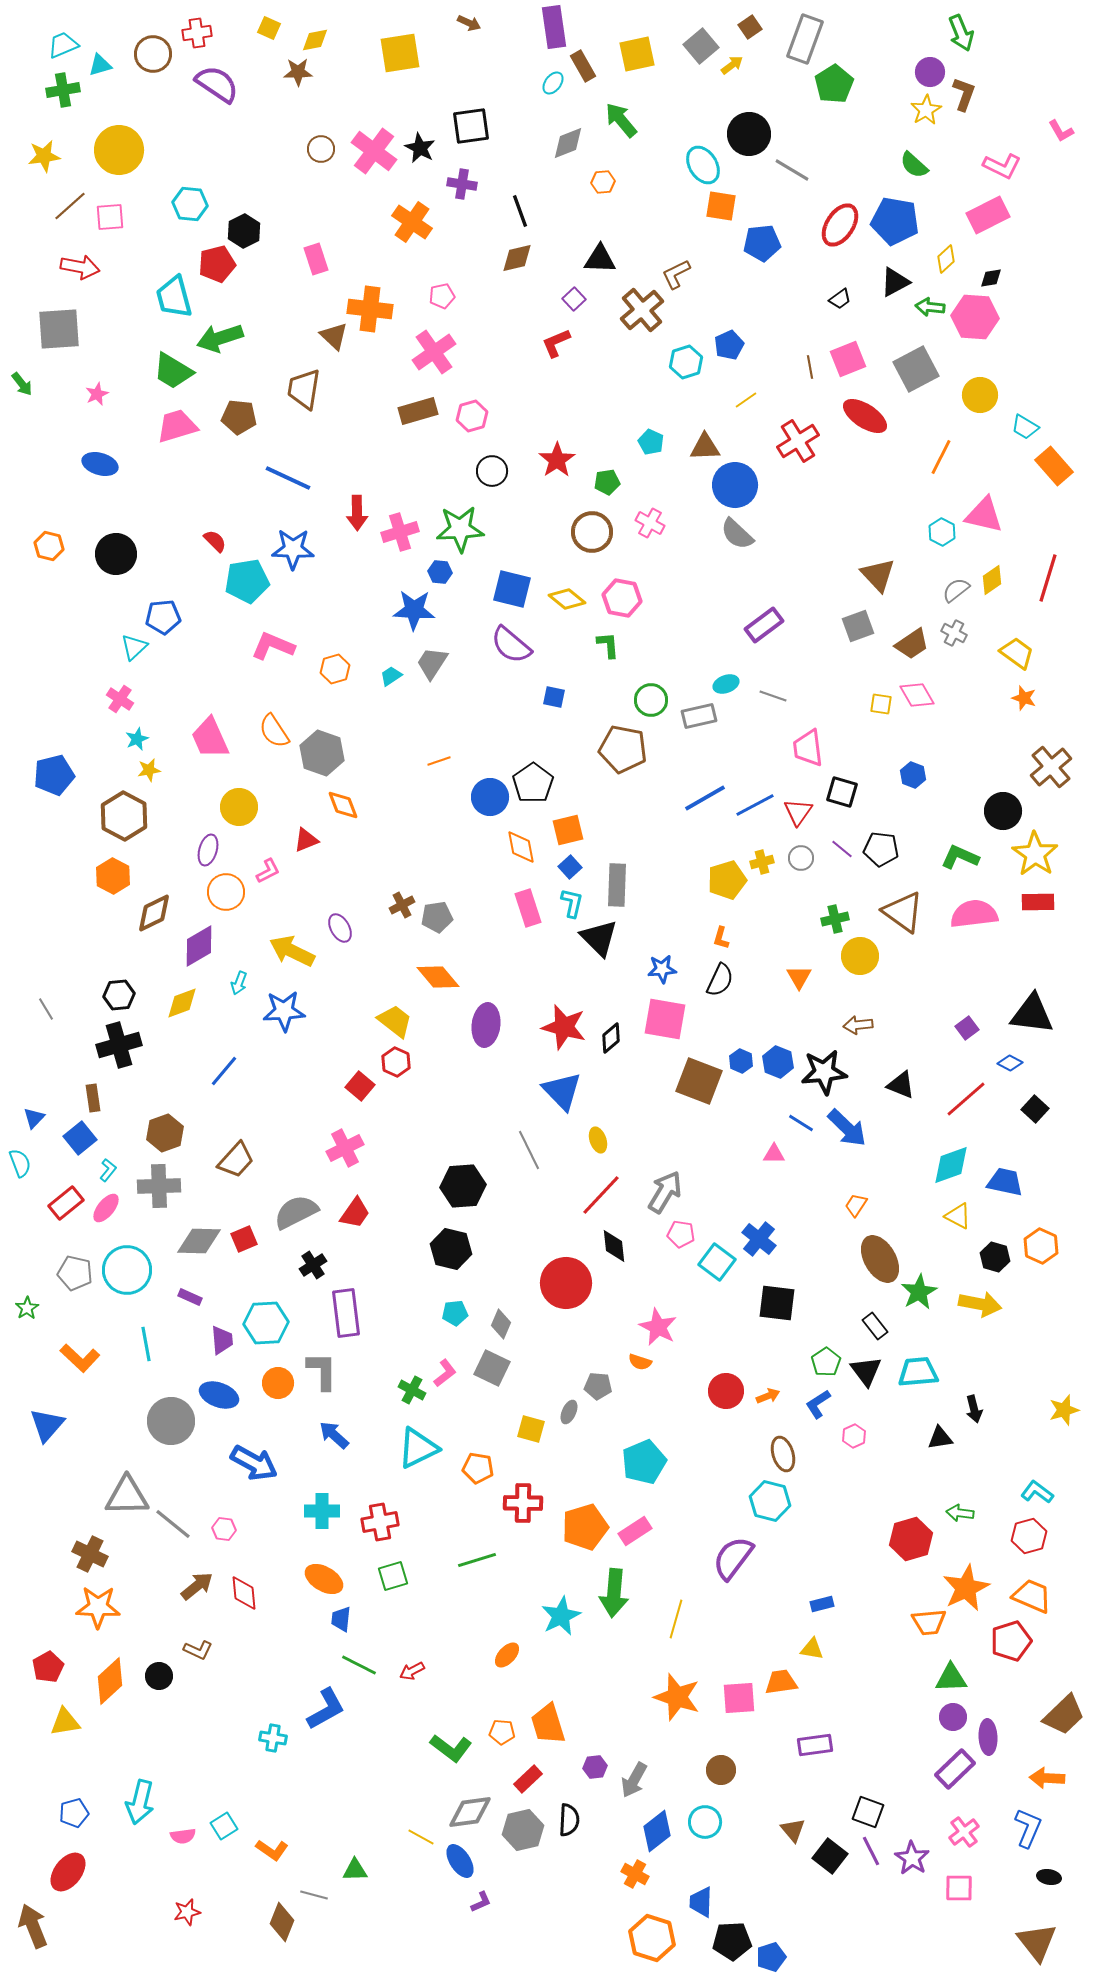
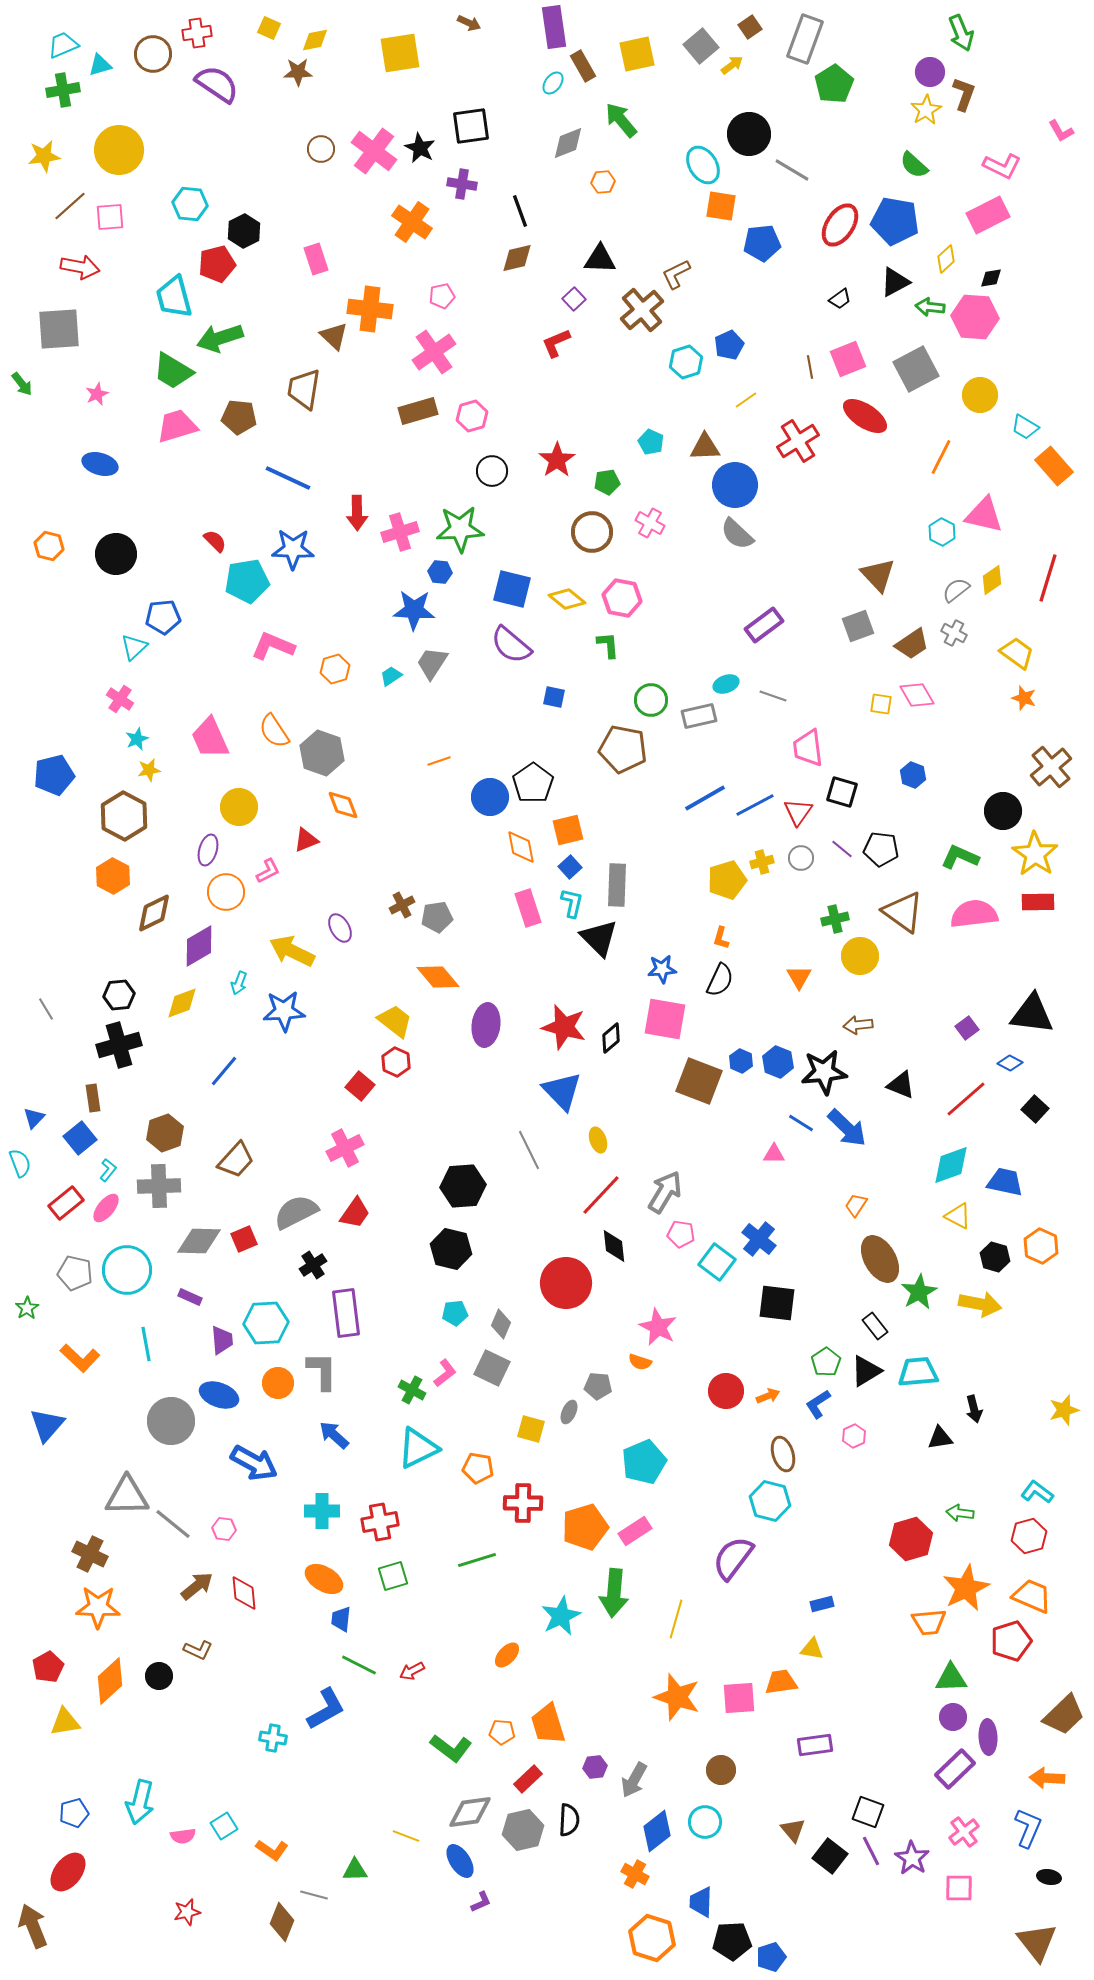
black triangle at (866, 1371): rotated 36 degrees clockwise
yellow line at (421, 1837): moved 15 px left, 1 px up; rotated 8 degrees counterclockwise
